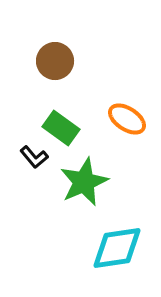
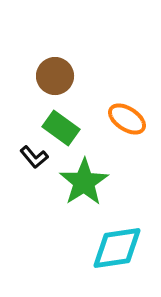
brown circle: moved 15 px down
green star: rotated 9 degrees counterclockwise
